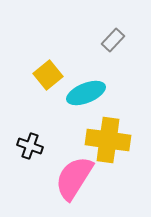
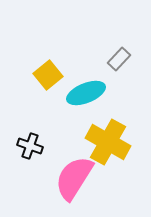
gray rectangle: moved 6 px right, 19 px down
yellow cross: moved 2 px down; rotated 21 degrees clockwise
